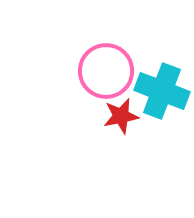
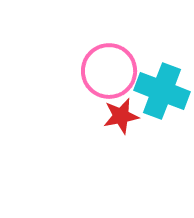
pink circle: moved 3 px right
